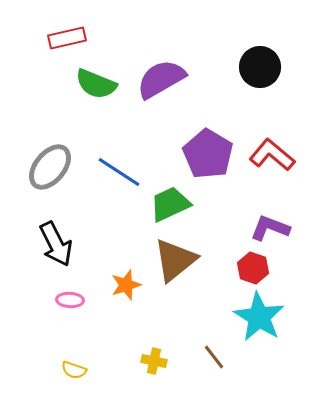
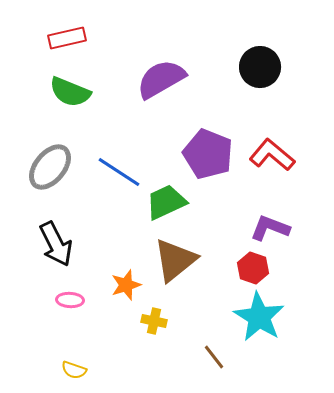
green semicircle: moved 26 px left, 8 px down
purple pentagon: rotated 9 degrees counterclockwise
green trapezoid: moved 4 px left, 2 px up
yellow cross: moved 40 px up
